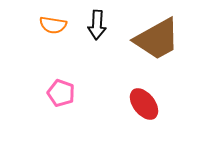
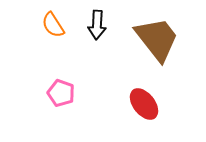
orange semicircle: rotated 48 degrees clockwise
brown trapezoid: rotated 99 degrees counterclockwise
